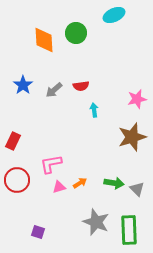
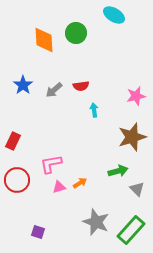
cyan ellipse: rotated 55 degrees clockwise
pink star: moved 1 px left, 3 px up
green arrow: moved 4 px right, 12 px up; rotated 24 degrees counterclockwise
green rectangle: moved 2 px right; rotated 44 degrees clockwise
